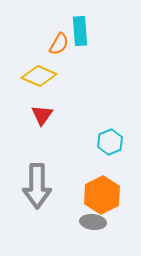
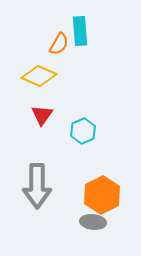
cyan hexagon: moved 27 px left, 11 px up
